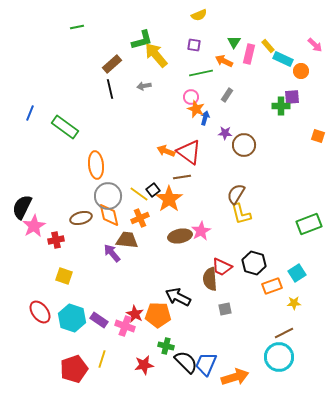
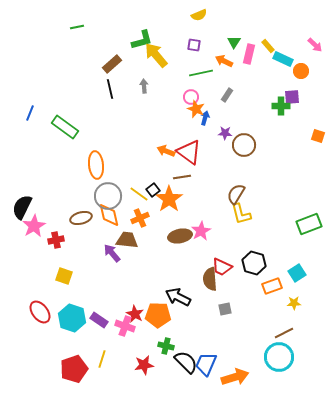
gray arrow at (144, 86): rotated 96 degrees clockwise
